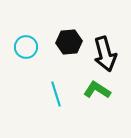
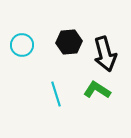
cyan circle: moved 4 px left, 2 px up
